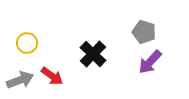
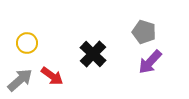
gray arrow: rotated 20 degrees counterclockwise
